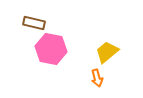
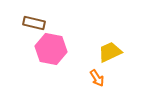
yellow trapezoid: moved 3 px right; rotated 15 degrees clockwise
orange arrow: rotated 18 degrees counterclockwise
